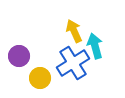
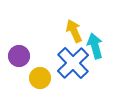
blue cross: rotated 12 degrees counterclockwise
